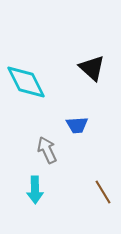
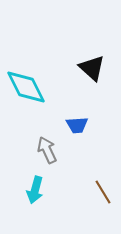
cyan diamond: moved 5 px down
cyan arrow: rotated 16 degrees clockwise
